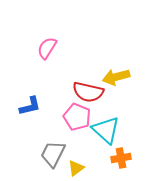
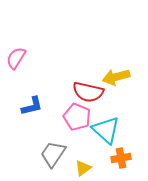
pink semicircle: moved 31 px left, 10 px down
blue L-shape: moved 2 px right
gray trapezoid: rotated 8 degrees clockwise
yellow triangle: moved 7 px right
